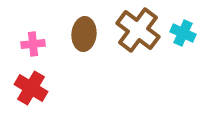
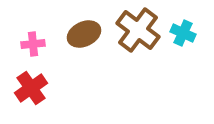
brown ellipse: rotated 60 degrees clockwise
red cross: rotated 24 degrees clockwise
